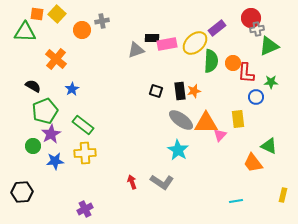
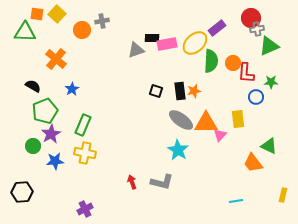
green rectangle at (83, 125): rotated 75 degrees clockwise
yellow cross at (85, 153): rotated 15 degrees clockwise
gray L-shape at (162, 182): rotated 20 degrees counterclockwise
